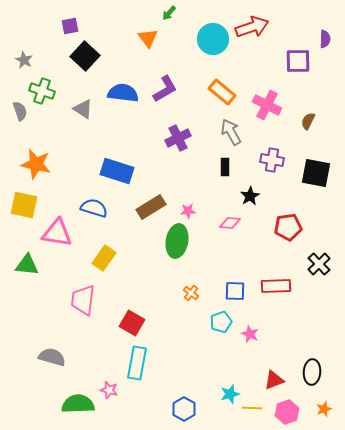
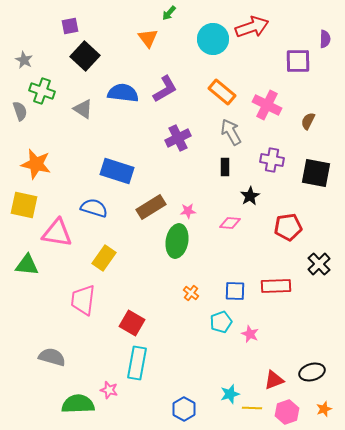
black ellipse at (312, 372): rotated 70 degrees clockwise
